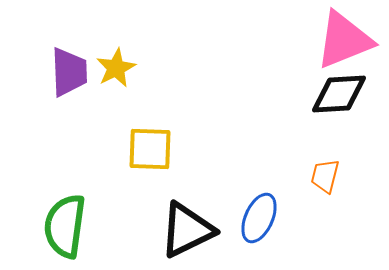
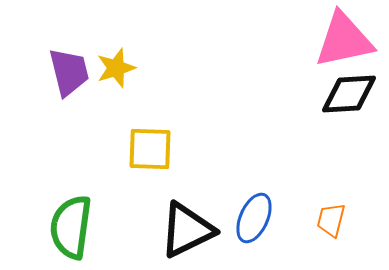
pink triangle: rotated 10 degrees clockwise
yellow star: rotated 9 degrees clockwise
purple trapezoid: rotated 12 degrees counterclockwise
black diamond: moved 10 px right
orange trapezoid: moved 6 px right, 44 px down
blue ellipse: moved 5 px left
green semicircle: moved 6 px right, 1 px down
